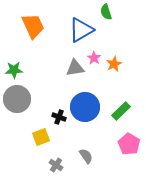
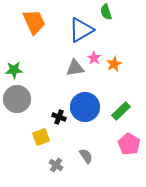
orange trapezoid: moved 1 px right, 4 px up
